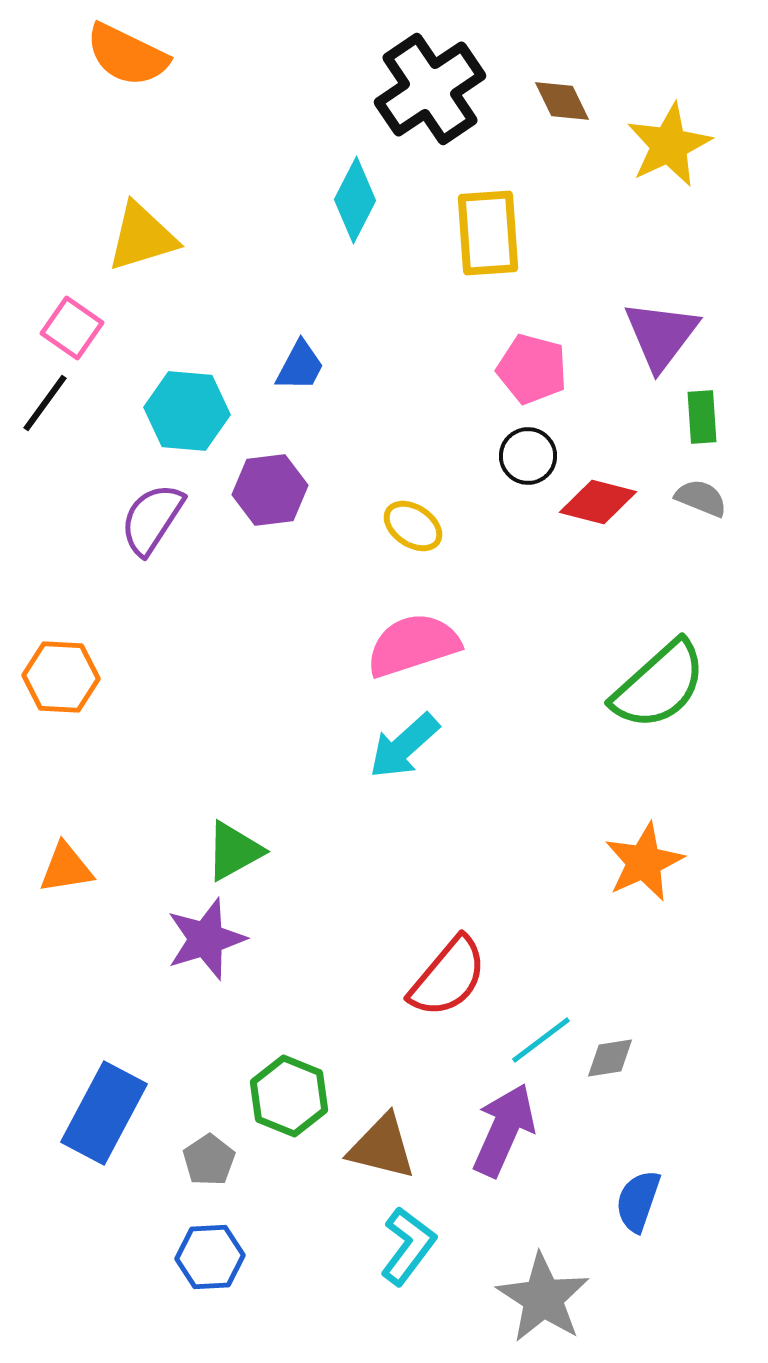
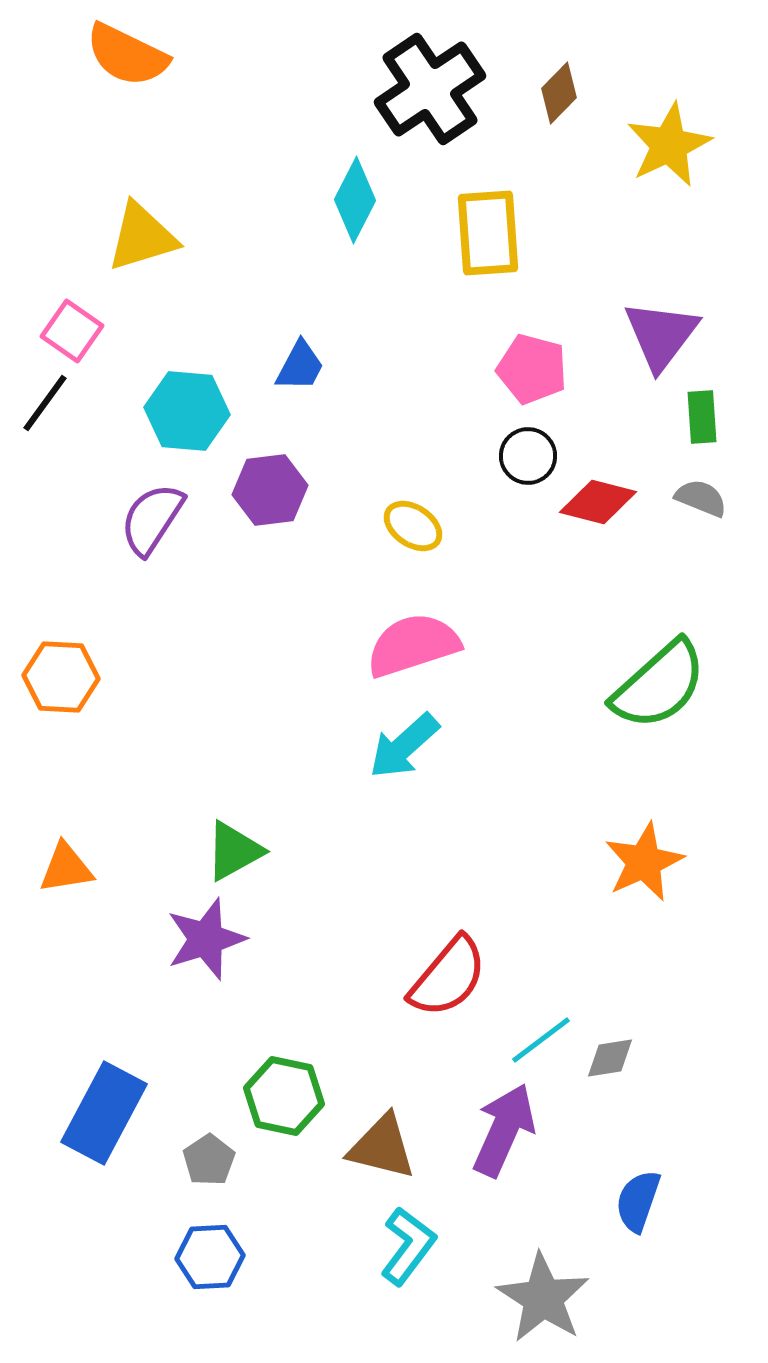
brown diamond: moved 3 px left, 8 px up; rotated 70 degrees clockwise
pink square: moved 3 px down
green hexagon: moved 5 px left; rotated 10 degrees counterclockwise
